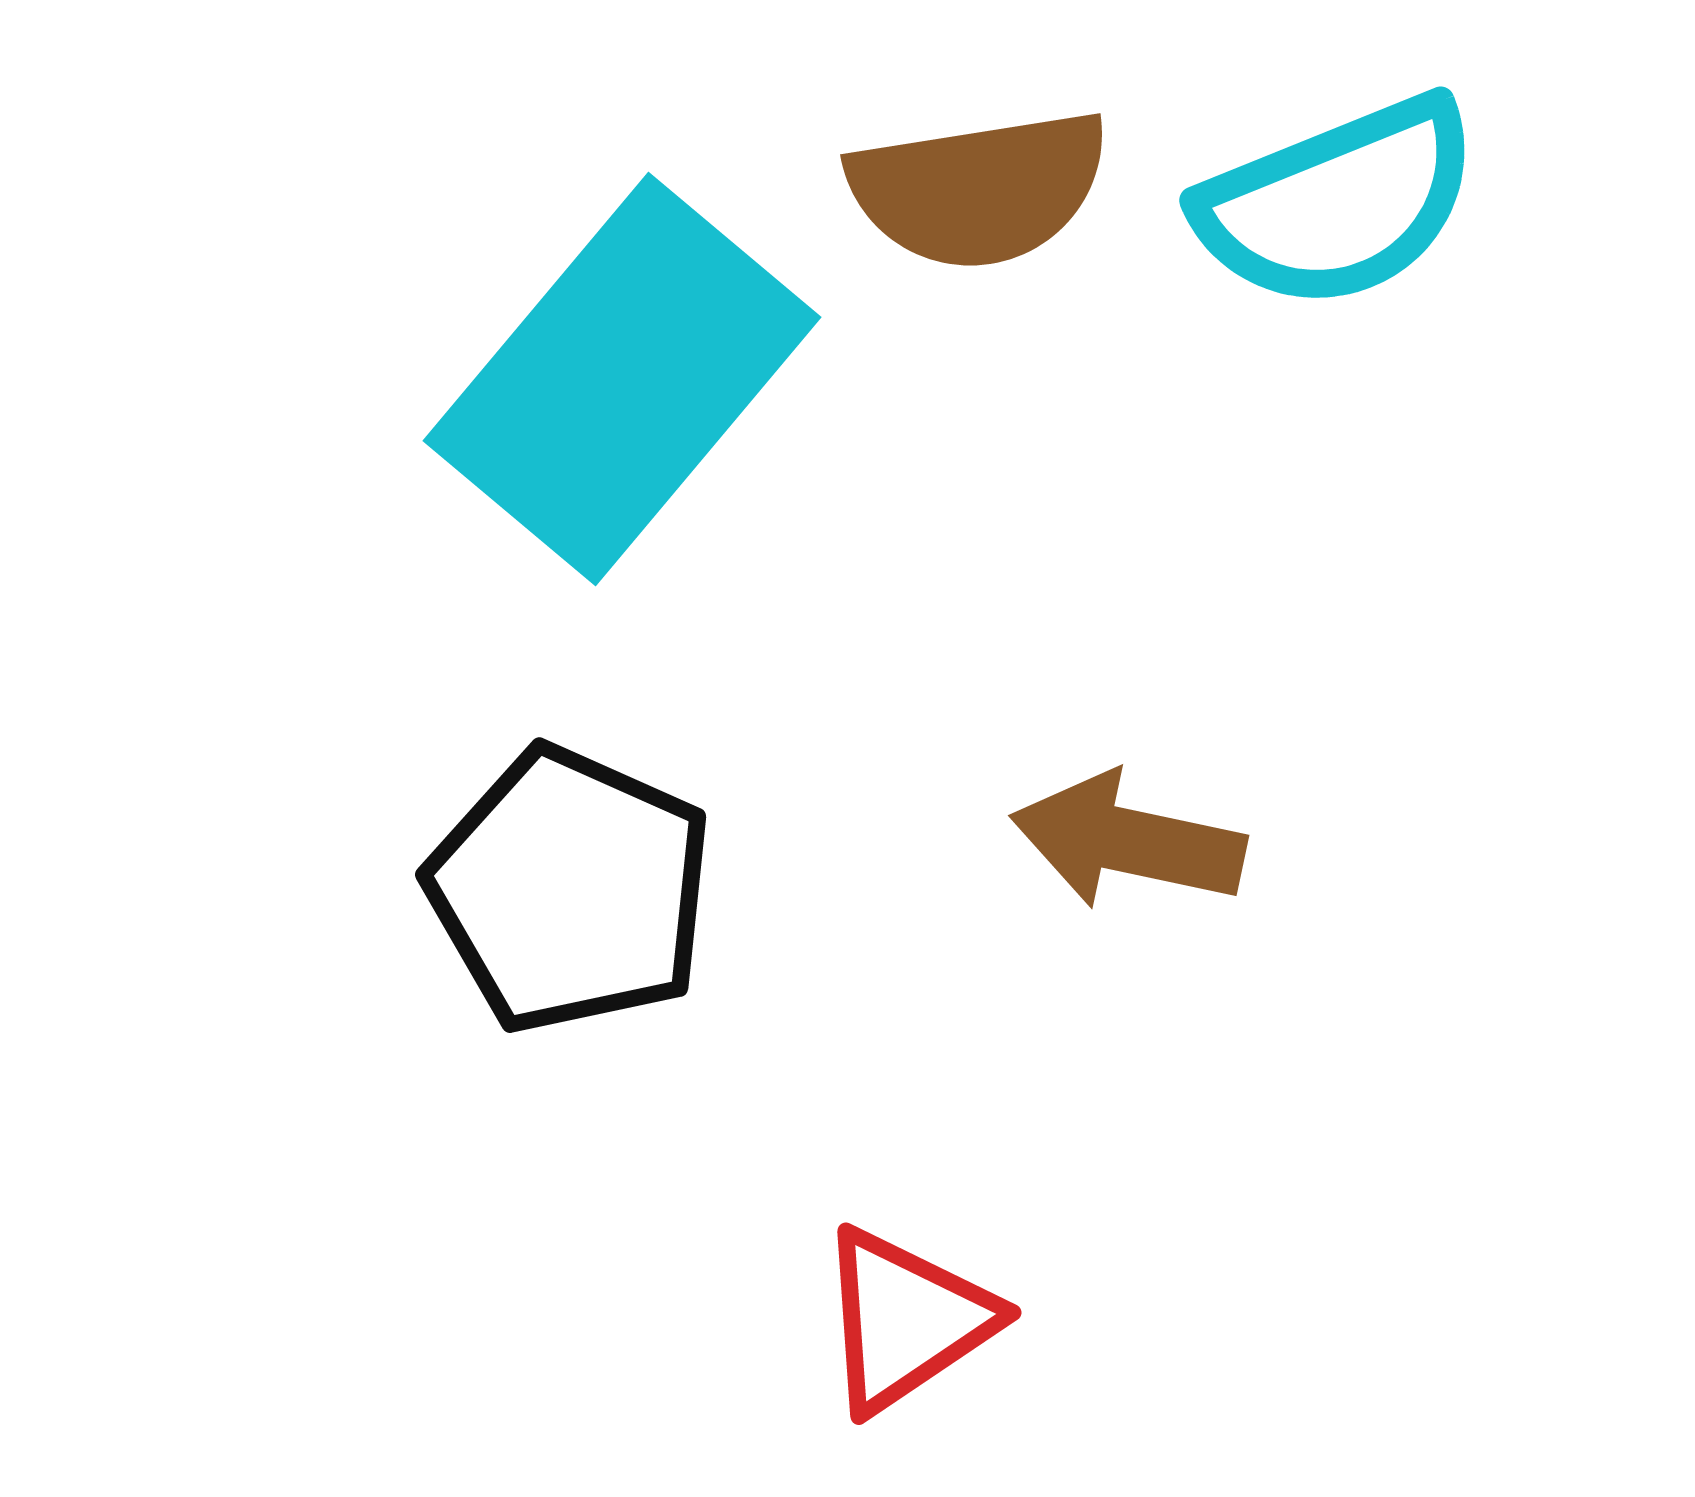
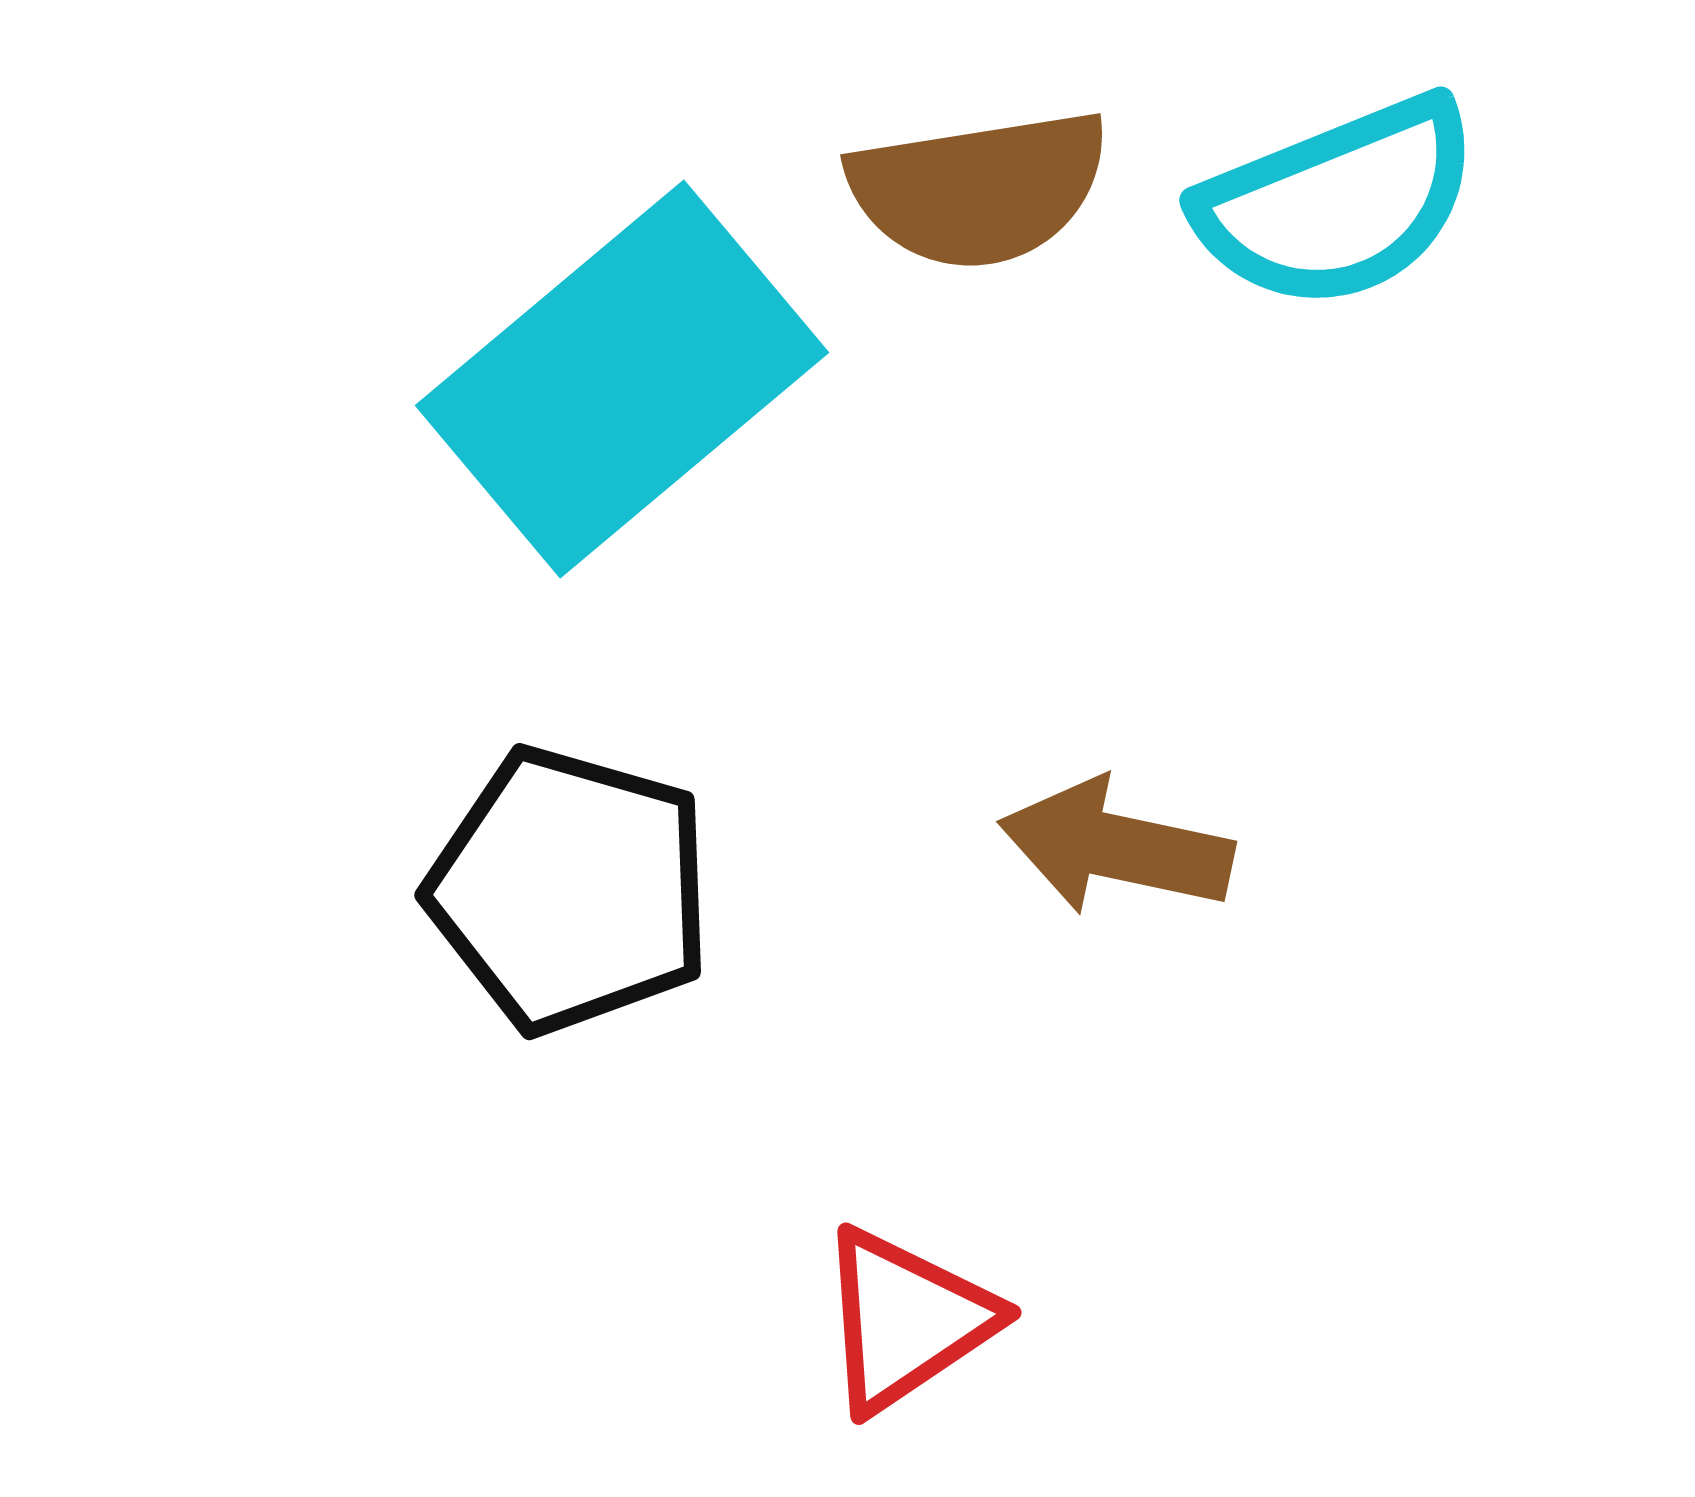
cyan rectangle: rotated 10 degrees clockwise
brown arrow: moved 12 px left, 6 px down
black pentagon: rotated 8 degrees counterclockwise
